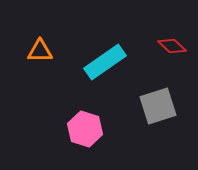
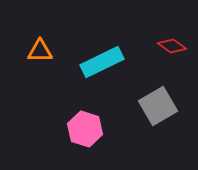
red diamond: rotated 8 degrees counterclockwise
cyan rectangle: moved 3 px left; rotated 9 degrees clockwise
gray square: rotated 12 degrees counterclockwise
